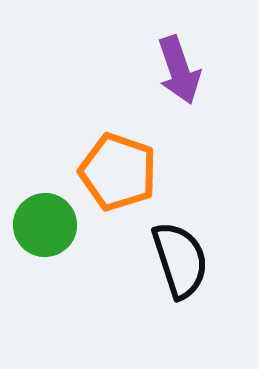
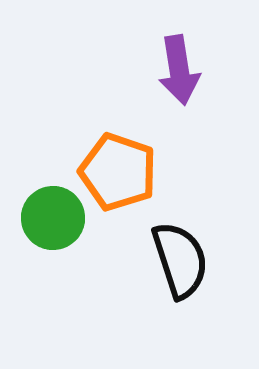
purple arrow: rotated 10 degrees clockwise
green circle: moved 8 px right, 7 px up
